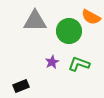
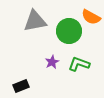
gray triangle: rotated 10 degrees counterclockwise
